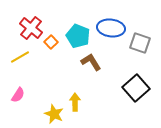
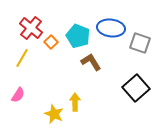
yellow line: moved 2 px right, 1 px down; rotated 30 degrees counterclockwise
